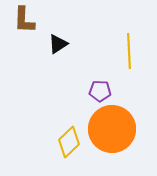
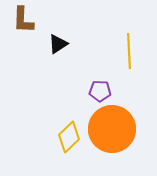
brown L-shape: moved 1 px left
yellow diamond: moved 5 px up
